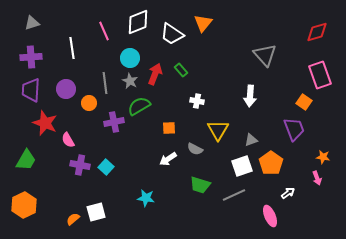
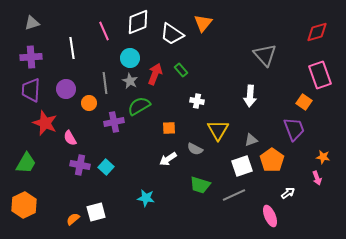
pink semicircle at (68, 140): moved 2 px right, 2 px up
green trapezoid at (26, 160): moved 3 px down
orange pentagon at (271, 163): moved 1 px right, 3 px up
